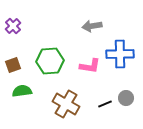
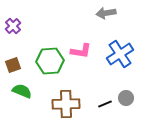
gray arrow: moved 14 px right, 13 px up
blue cross: rotated 32 degrees counterclockwise
pink L-shape: moved 9 px left, 15 px up
green semicircle: rotated 30 degrees clockwise
brown cross: rotated 32 degrees counterclockwise
